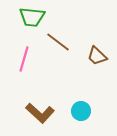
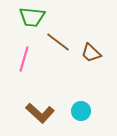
brown trapezoid: moved 6 px left, 3 px up
